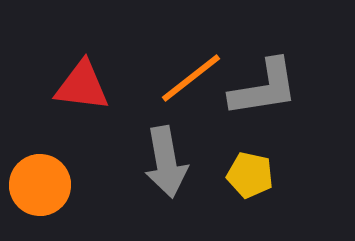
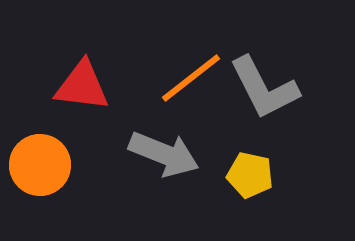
gray L-shape: rotated 72 degrees clockwise
gray arrow: moved 2 px left, 8 px up; rotated 58 degrees counterclockwise
orange circle: moved 20 px up
